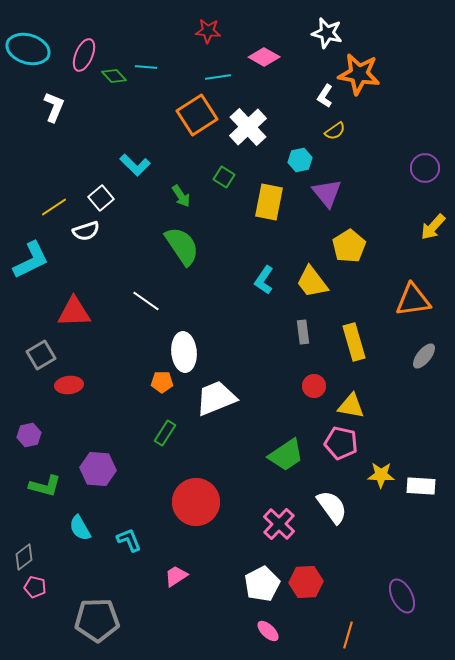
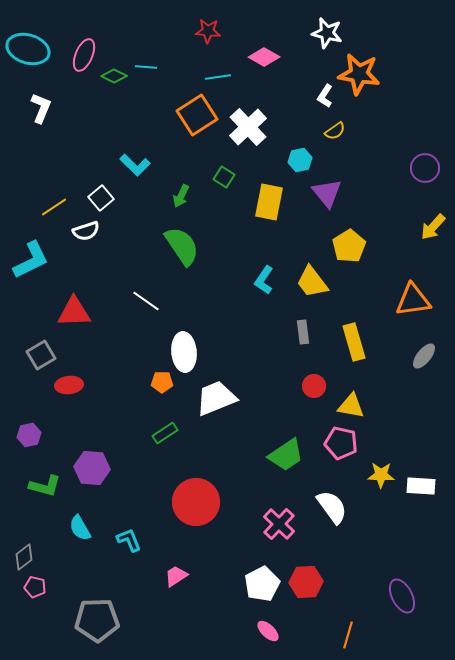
green diamond at (114, 76): rotated 20 degrees counterclockwise
white L-shape at (54, 107): moved 13 px left, 1 px down
green arrow at (181, 196): rotated 60 degrees clockwise
green rectangle at (165, 433): rotated 25 degrees clockwise
purple hexagon at (98, 469): moved 6 px left, 1 px up
